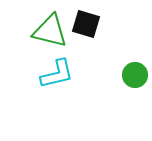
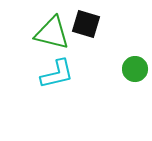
green triangle: moved 2 px right, 2 px down
green circle: moved 6 px up
